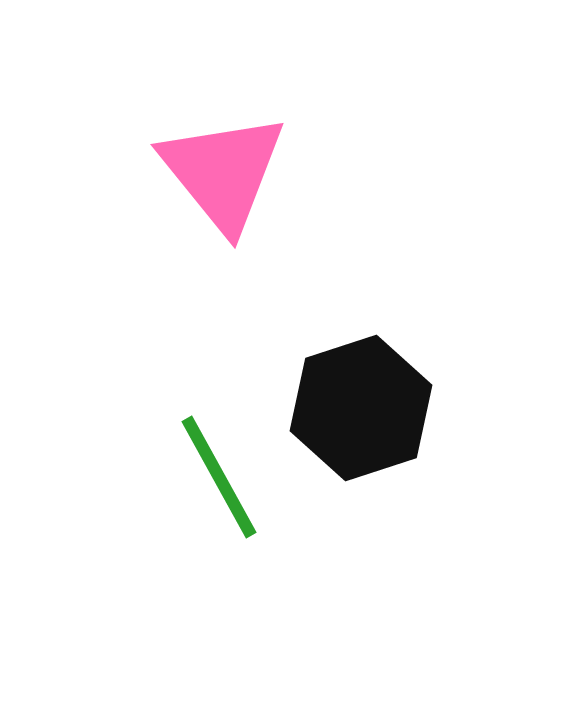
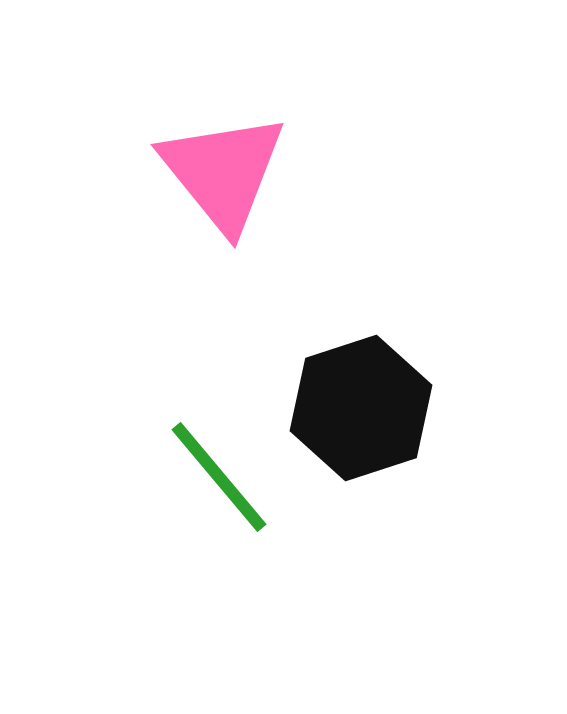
green line: rotated 11 degrees counterclockwise
